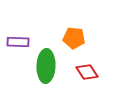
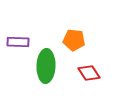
orange pentagon: moved 2 px down
red diamond: moved 2 px right, 1 px down
